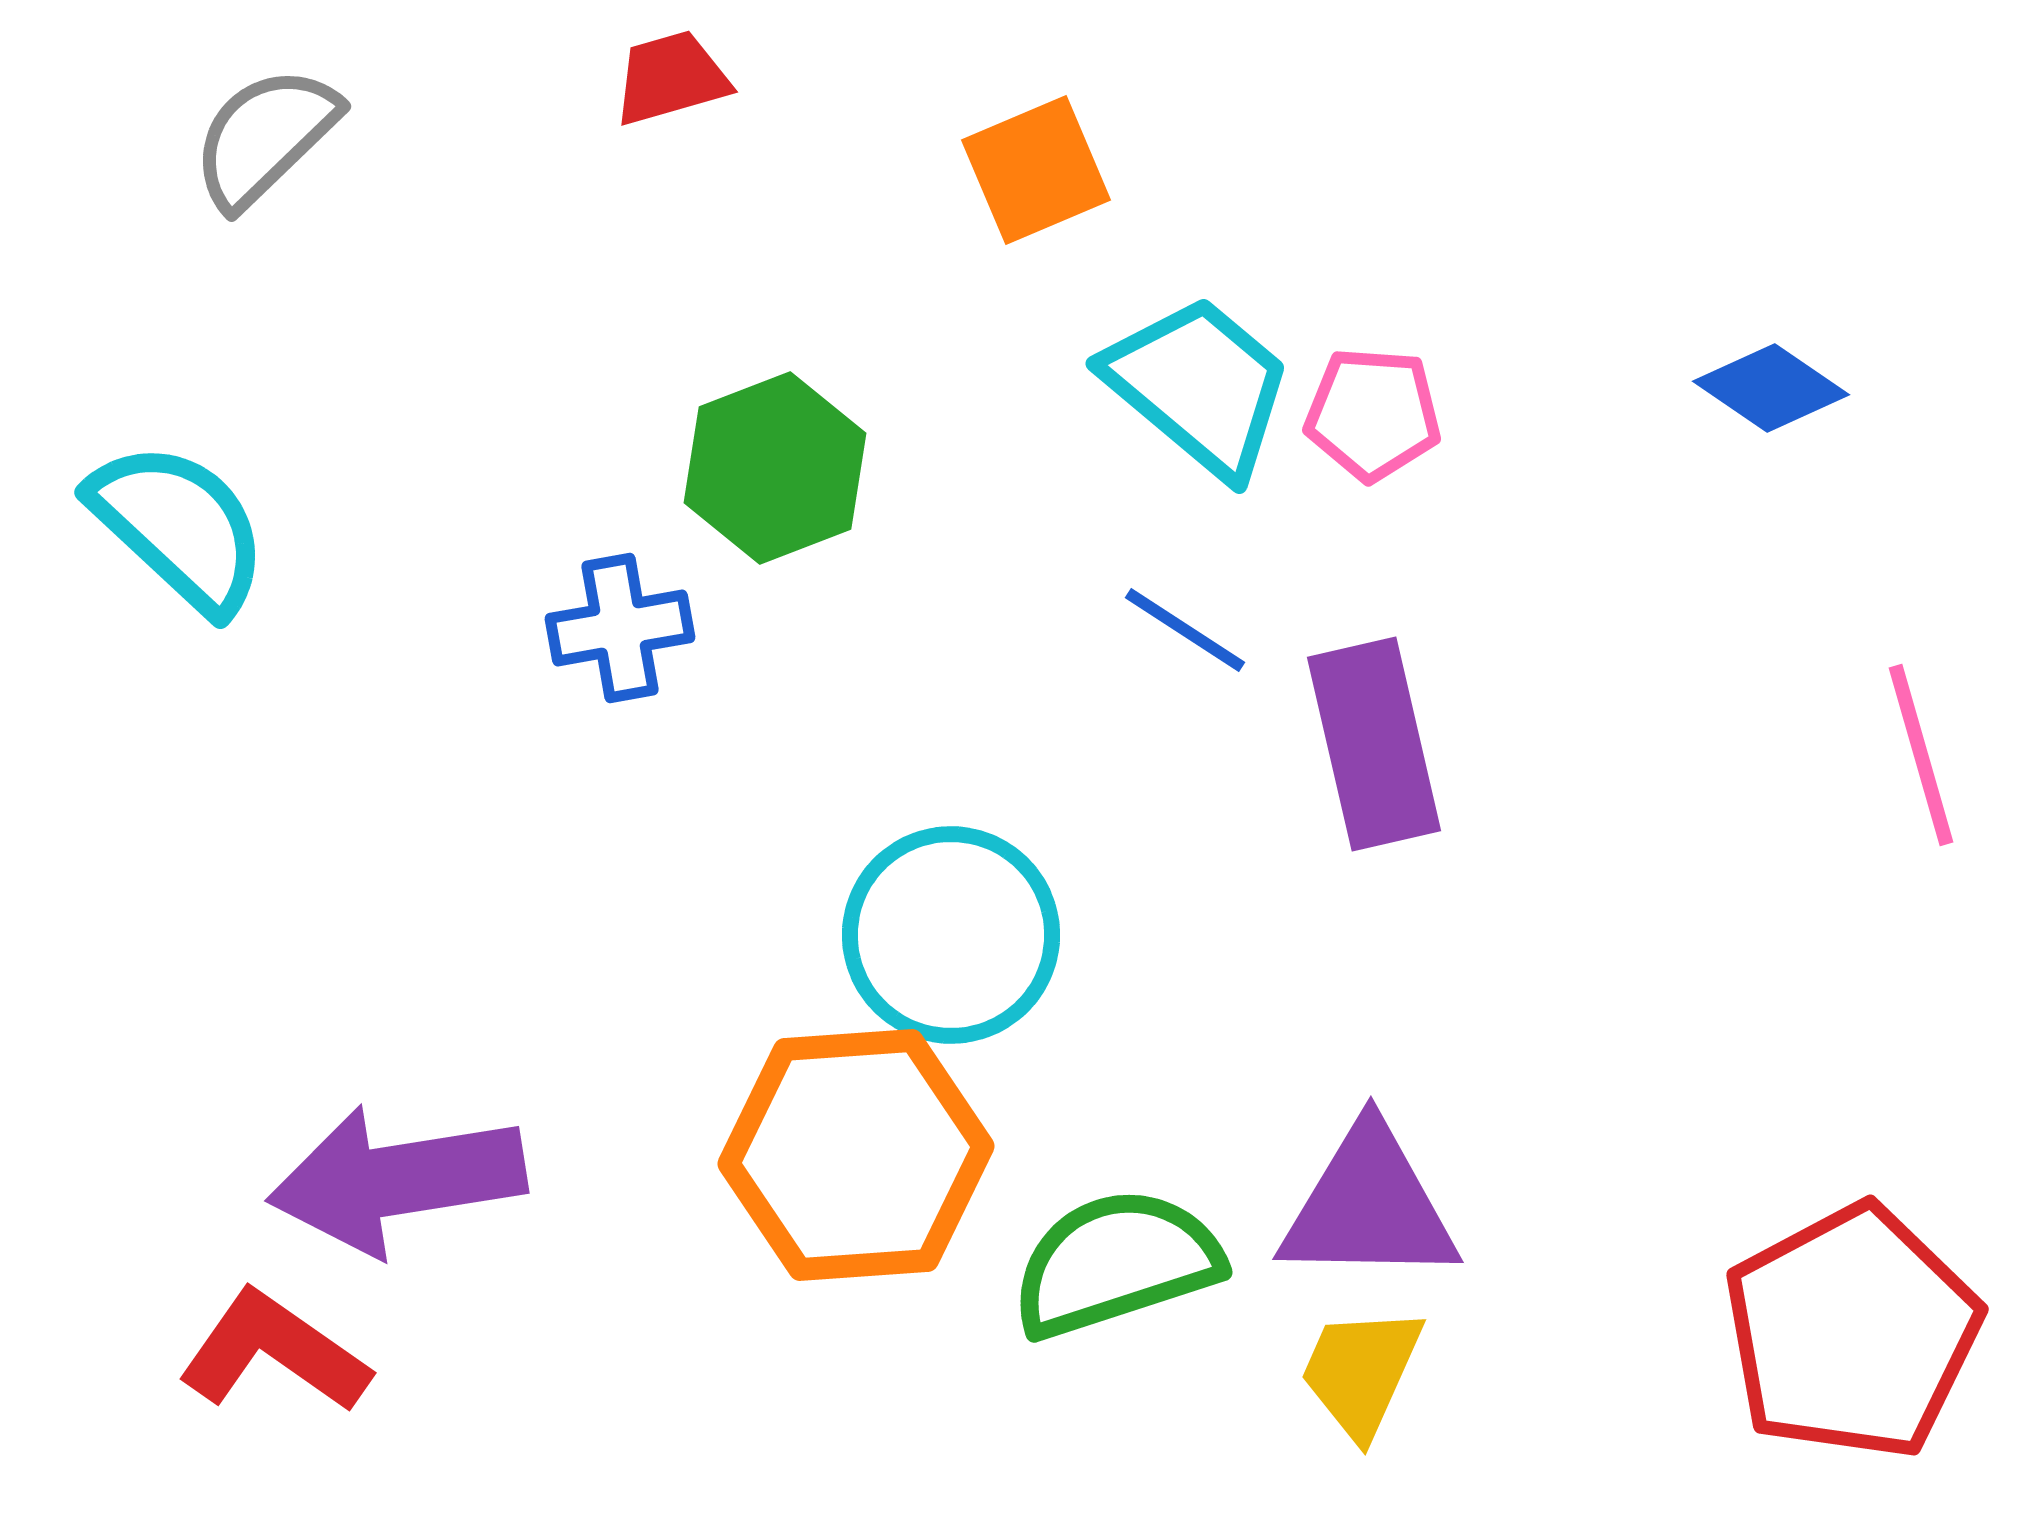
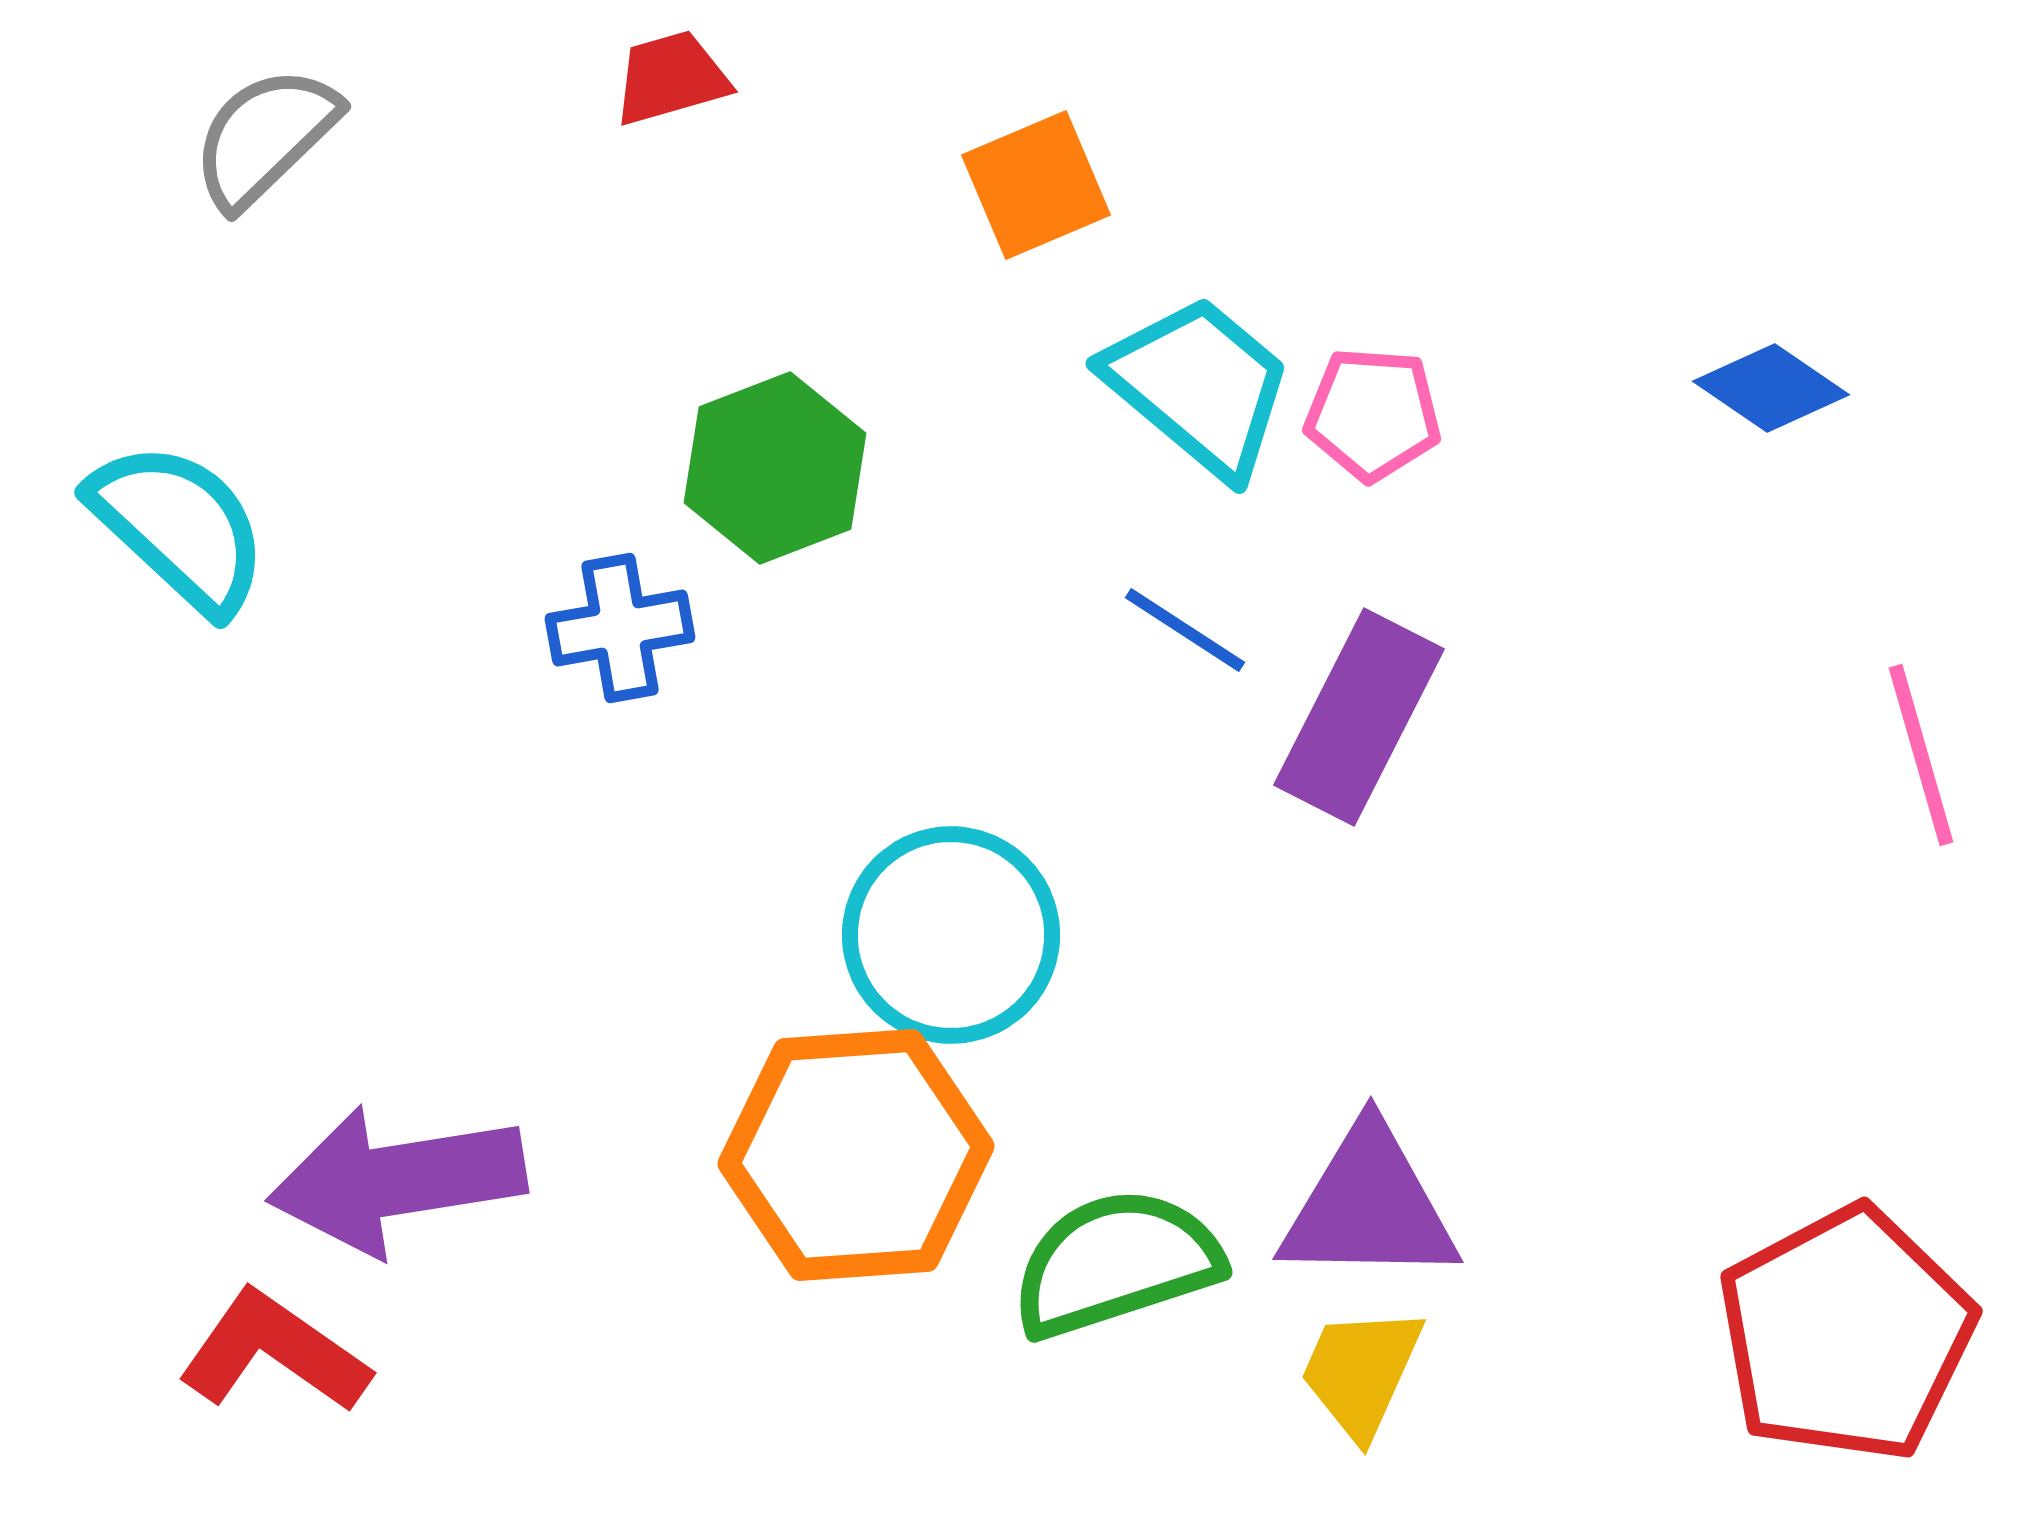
orange square: moved 15 px down
purple rectangle: moved 15 px left, 27 px up; rotated 40 degrees clockwise
red pentagon: moved 6 px left, 2 px down
